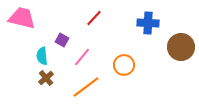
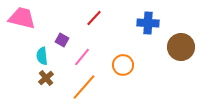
orange circle: moved 1 px left
orange line: moved 2 px left; rotated 12 degrees counterclockwise
